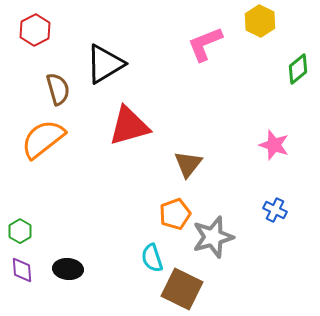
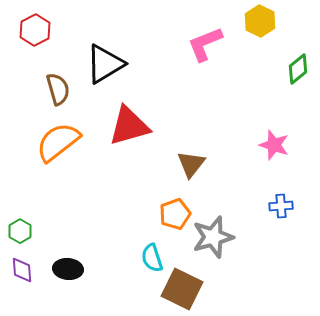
orange semicircle: moved 15 px right, 3 px down
brown triangle: moved 3 px right
blue cross: moved 6 px right, 4 px up; rotated 30 degrees counterclockwise
